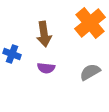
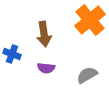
orange cross: moved 3 px up
gray semicircle: moved 3 px left, 3 px down
